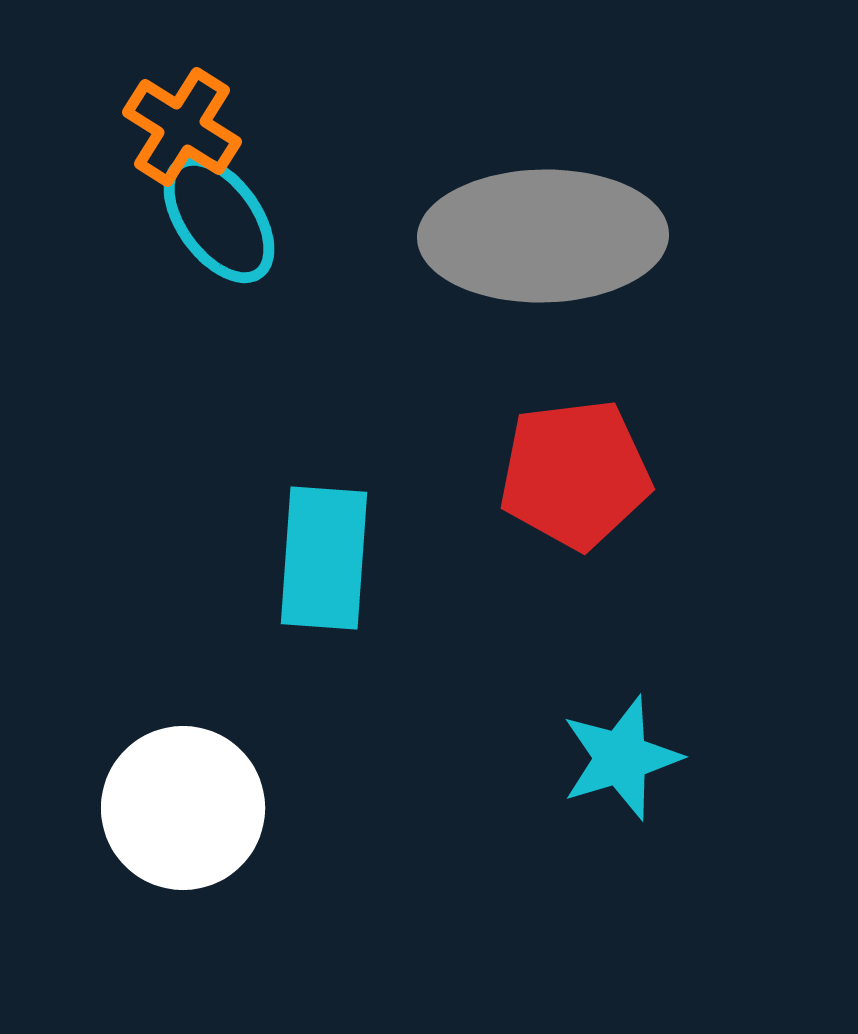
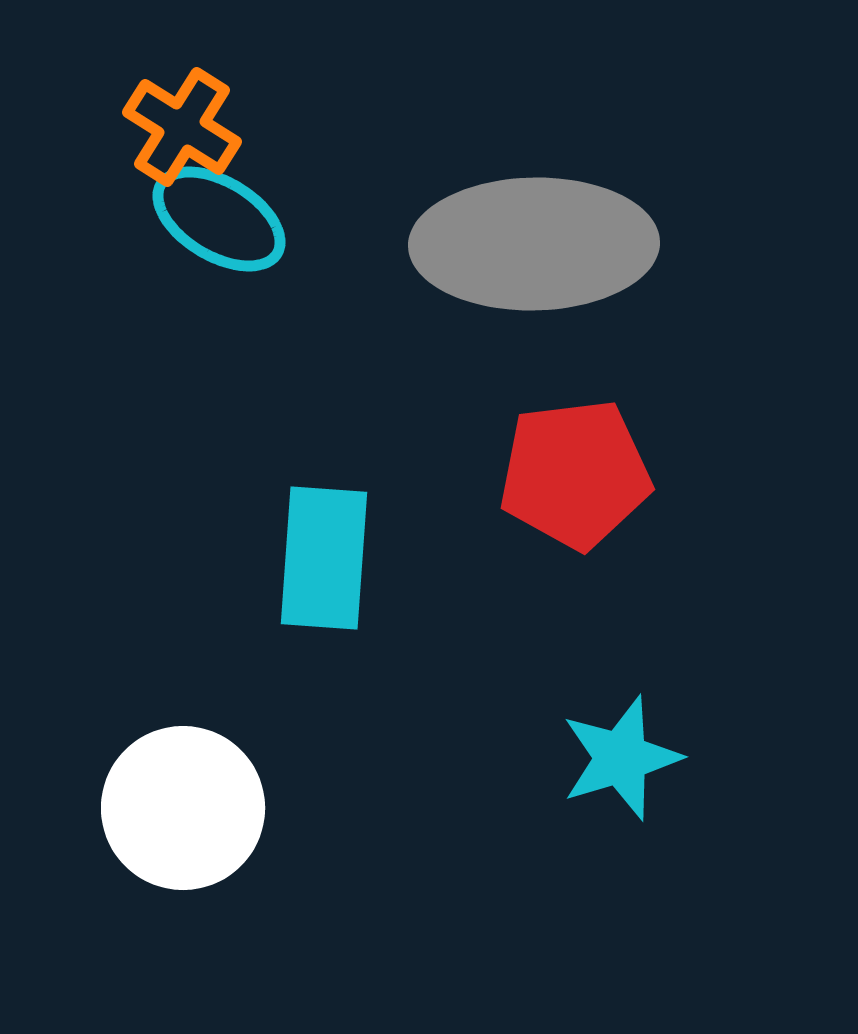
cyan ellipse: rotated 23 degrees counterclockwise
gray ellipse: moved 9 px left, 8 px down
